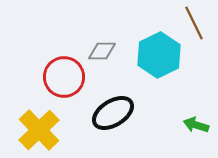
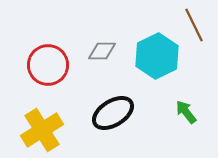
brown line: moved 2 px down
cyan hexagon: moved 2 px left, 1 px down
red circle: moved 16 px left, 12 px up
green arrow: moved 10 px left, 13 px up; rotated 35 degrees clockwise
yellow cross: moved 3 px right; rotated 12 degrees clockwise
